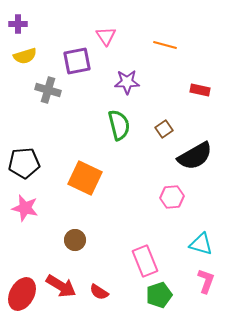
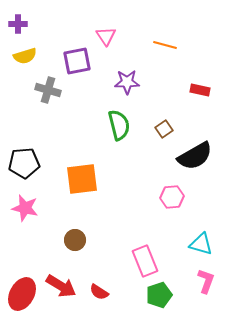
orange square: moved 3 px left, 1 px down; rotated 32 degrees counterclockwise
